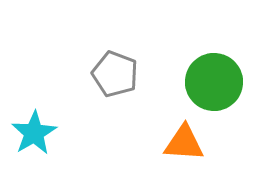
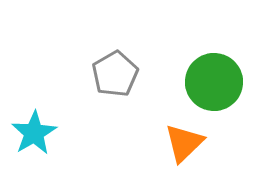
gray pentagon: rotated 21 degrees clockwise
orange triangle: rotated 48 degrees counterclockwise
